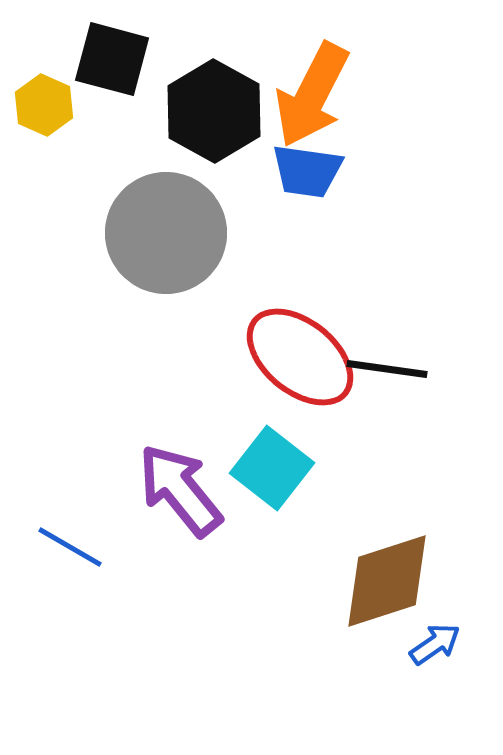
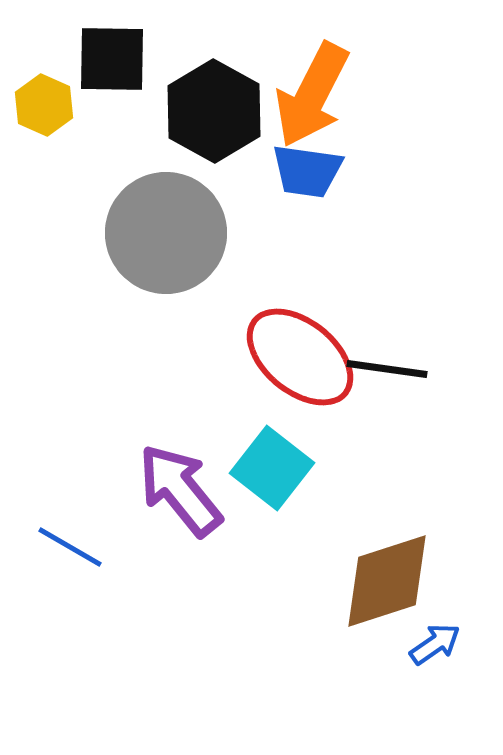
black square: rotated 14 degrees counterclockwise
